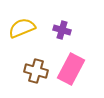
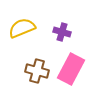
purple cross: moved 2 px down
brown cross: moved 1 px right
